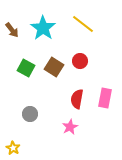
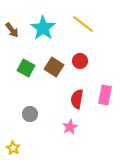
pink rectangle: moved 3 px up
